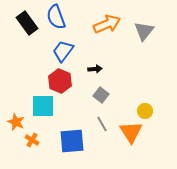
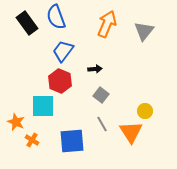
orange arrow: rotated 44 degrees counterclockwise
